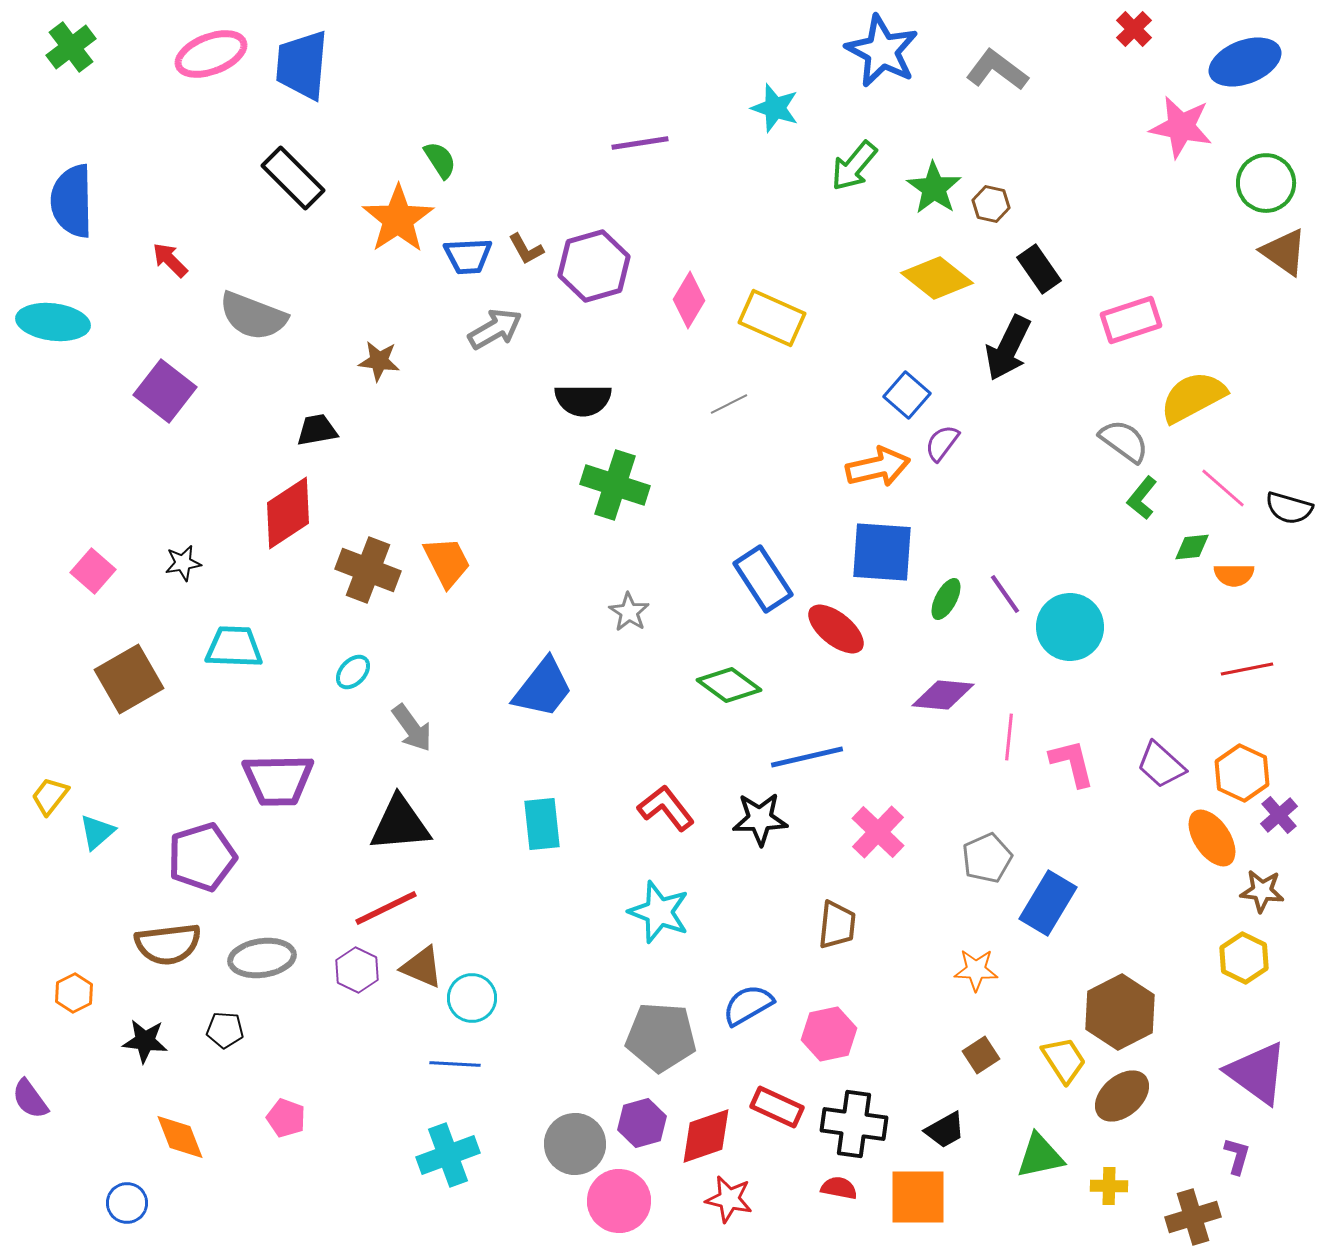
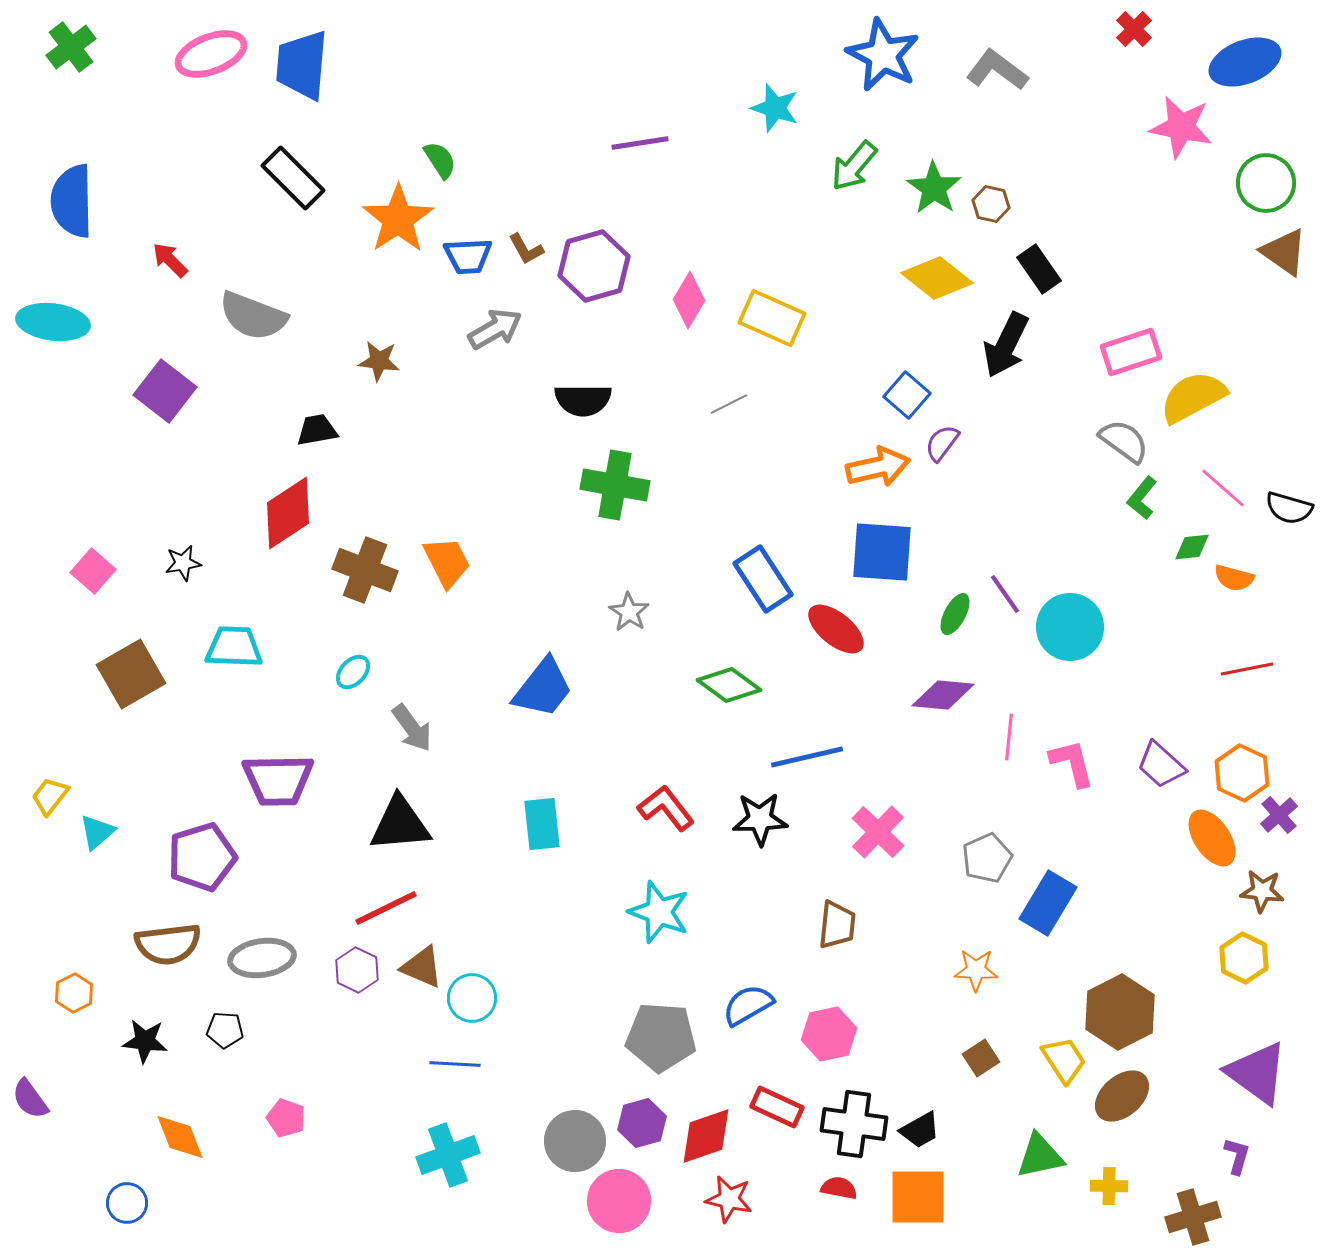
blue star at (882, 51): moved 1 px right, 4 px down
pink rectangle at (1131, 320): moved 32 px down
black arrow at (1008, 348): moved 2 px left, 3 px up
green cross at (615, 485): rotated 8 degrees counterclockwise
brown cross at (368, 570): moved 3 px left
orange semicircle at (1234, 575): moved 3 px down; rotated 15 degrees clockwise
green ellipse at (946, 599): moved 9 px right, 15 px down
brown square at (129, 679): moved 2 px right, 5 px up
brown square at (981, 1055): moved 3 px down
black trapezoid at (945, 1130): moved 25 px left
gray circle at (575, 1144): moved 3 px up
